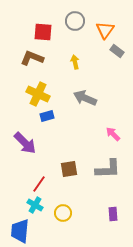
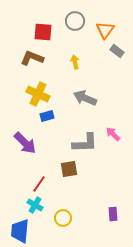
gray L-shape: moved 23 px left, 26 px up
yellow circle: moved 5 px down
